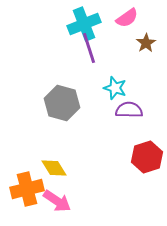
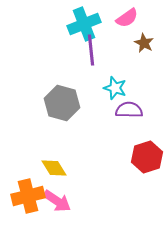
brown star: moved 2 px left; rotated 12 degrees counterclockwise
purple line: moved 2 px right, 2 px down; rotated 12 degrees clockwise
orange cross: moved 1 px right, 7 px down
